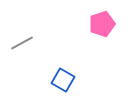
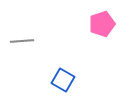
gray line: moved 2 px up; rotated 25 degrees clockwise
